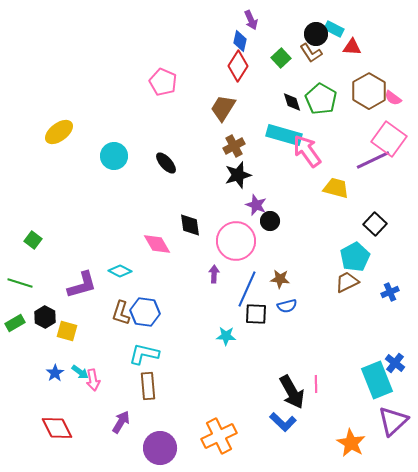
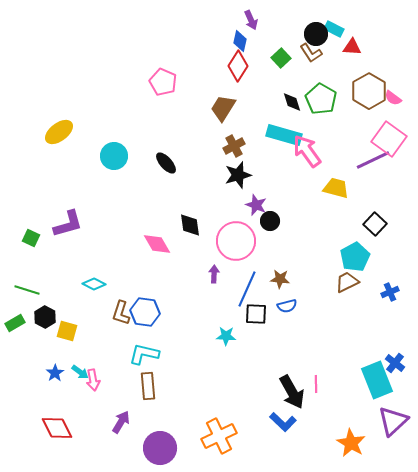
green square at (33, 240): moved 2 px left, 2 px up; rotated 12 degrees counterclockwise
cyan diamond at (120, 271): moved 26 px left, 13 px down
green line at (20, 283): moved 7 px right, 7 px down
purple L-shape at (82, 285): moved 14 px left, 61 px up
